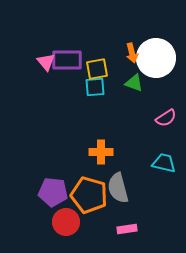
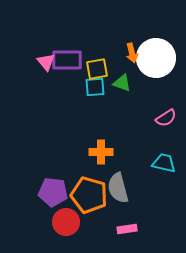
green triangle: moved 12 px left
